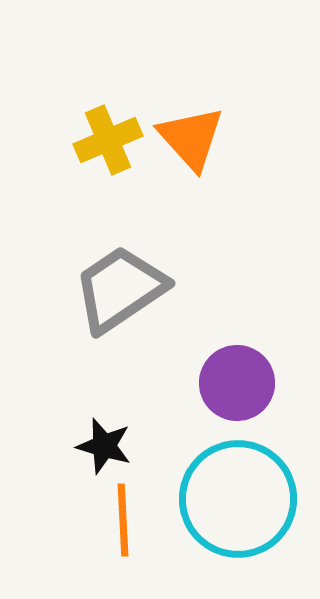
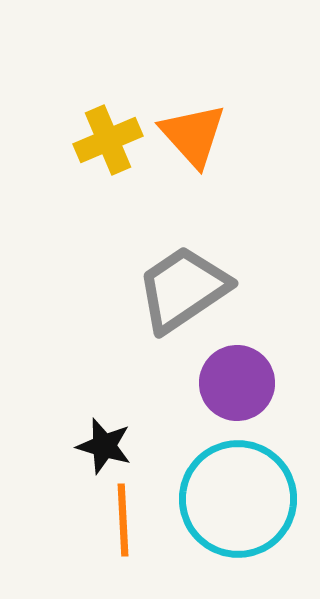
orange triangle: moved 2 px right, 3 px up
gray trapezoid: moved 63 px right
